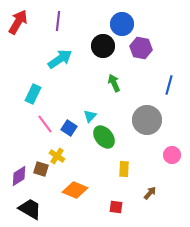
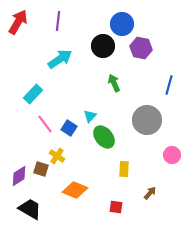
cyan rectangle: rotated 18 degrees clockwise
